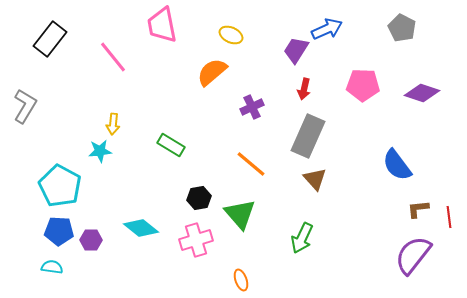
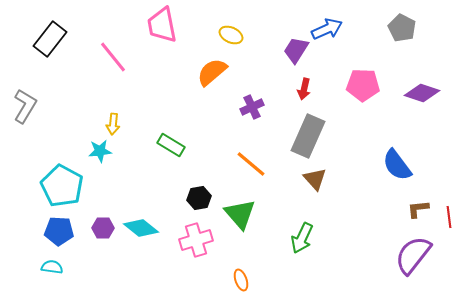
cyan pentagon: moved 2 px right
purple hexagon: moved 12 px right, 12 px up
